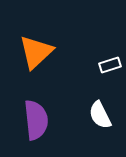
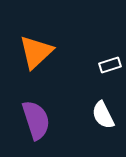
white semicircle: moved 3 px right
purple semicircle: rotated 12 degrees counterclockwise
